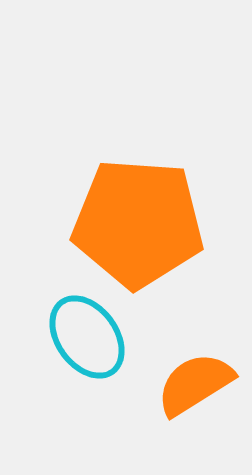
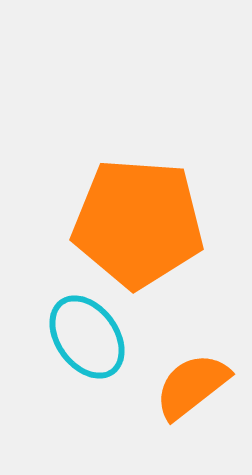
orange semicircle: moved 3 px left, 2 px down; rotated 6 degrees counterclockwise
